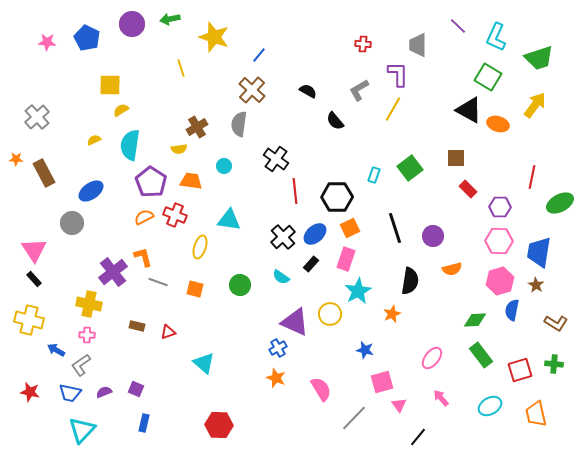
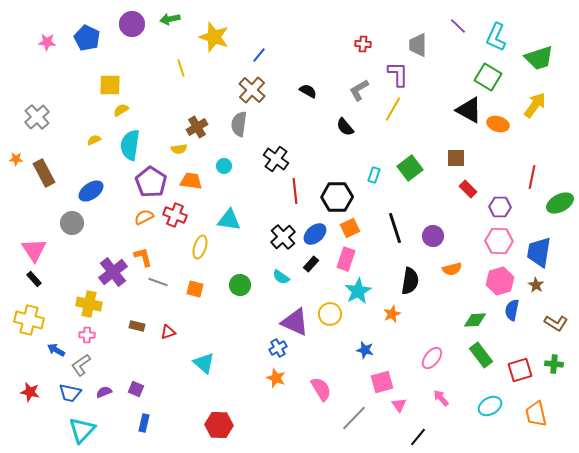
black semicircle at (335, 121): moved 10 px right, 6 px down
